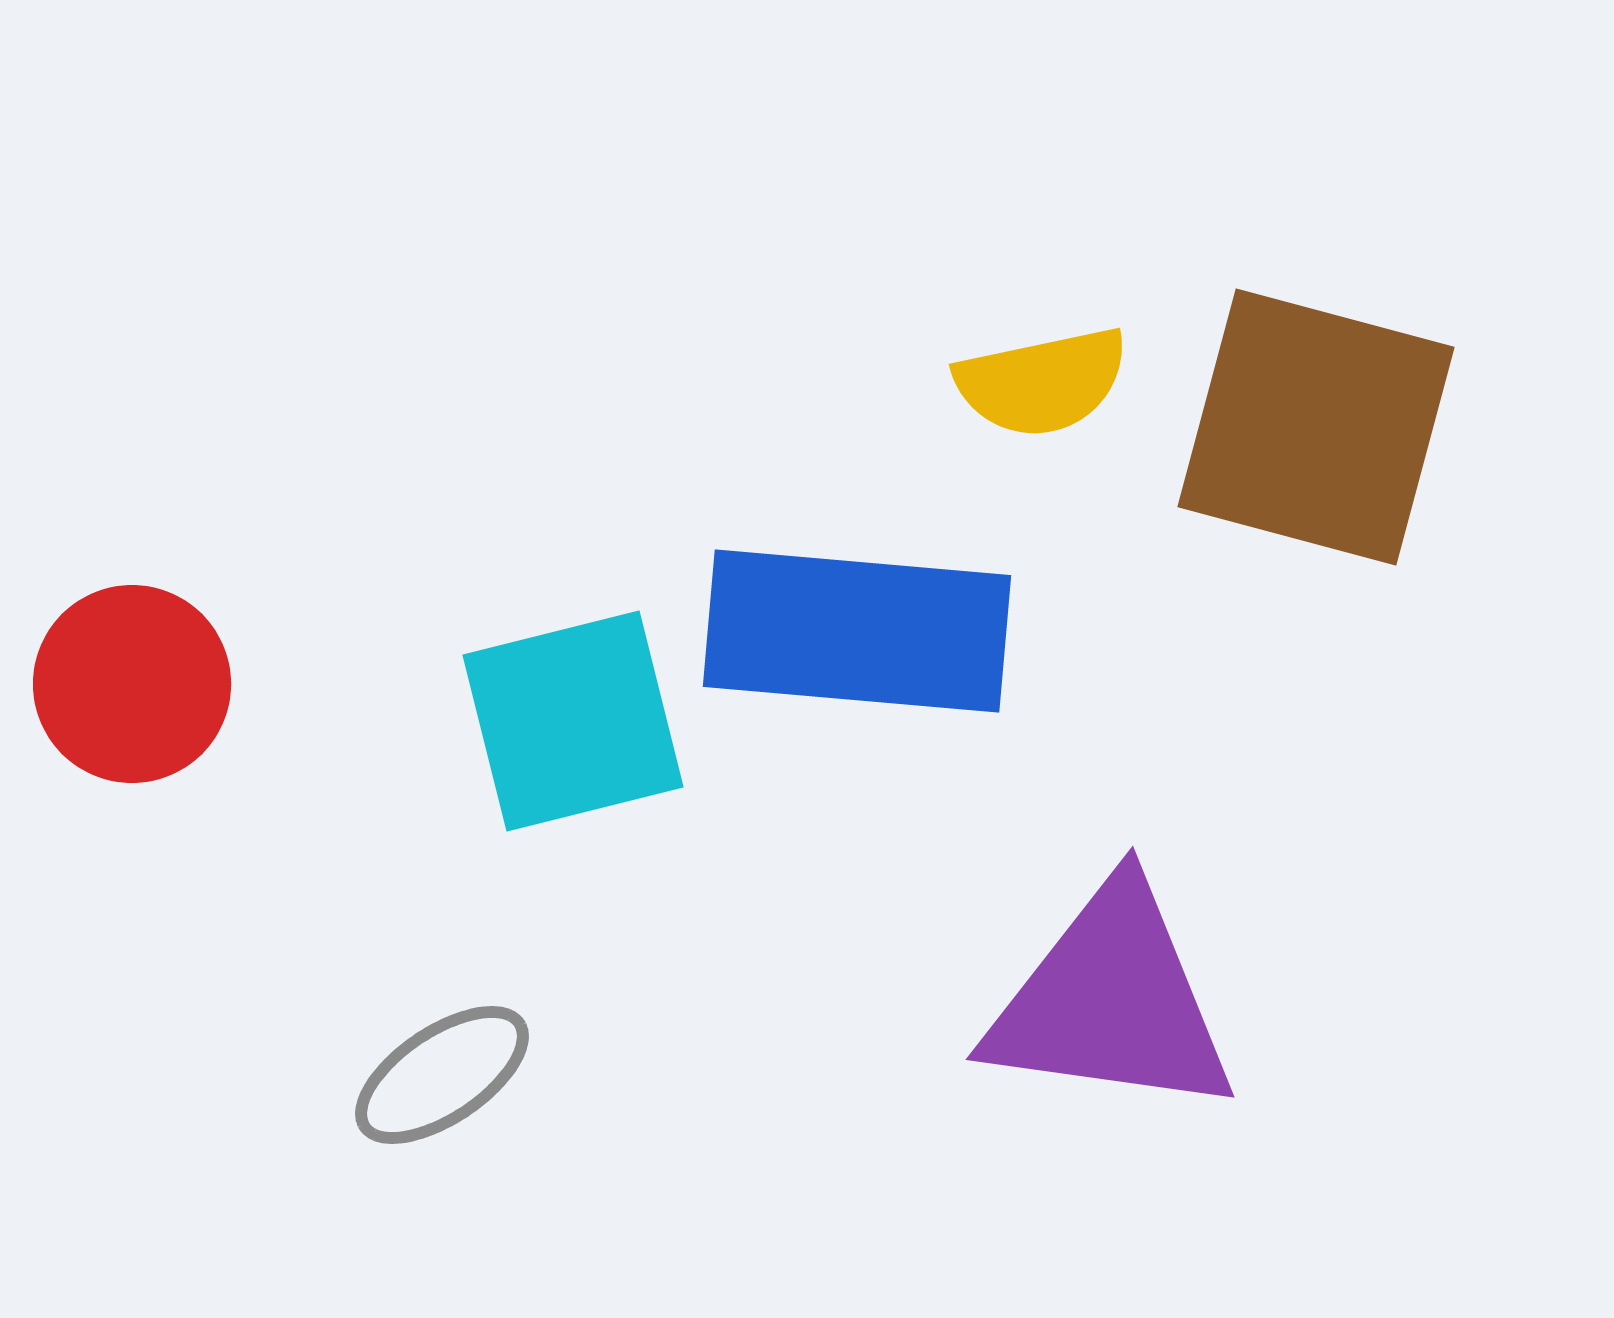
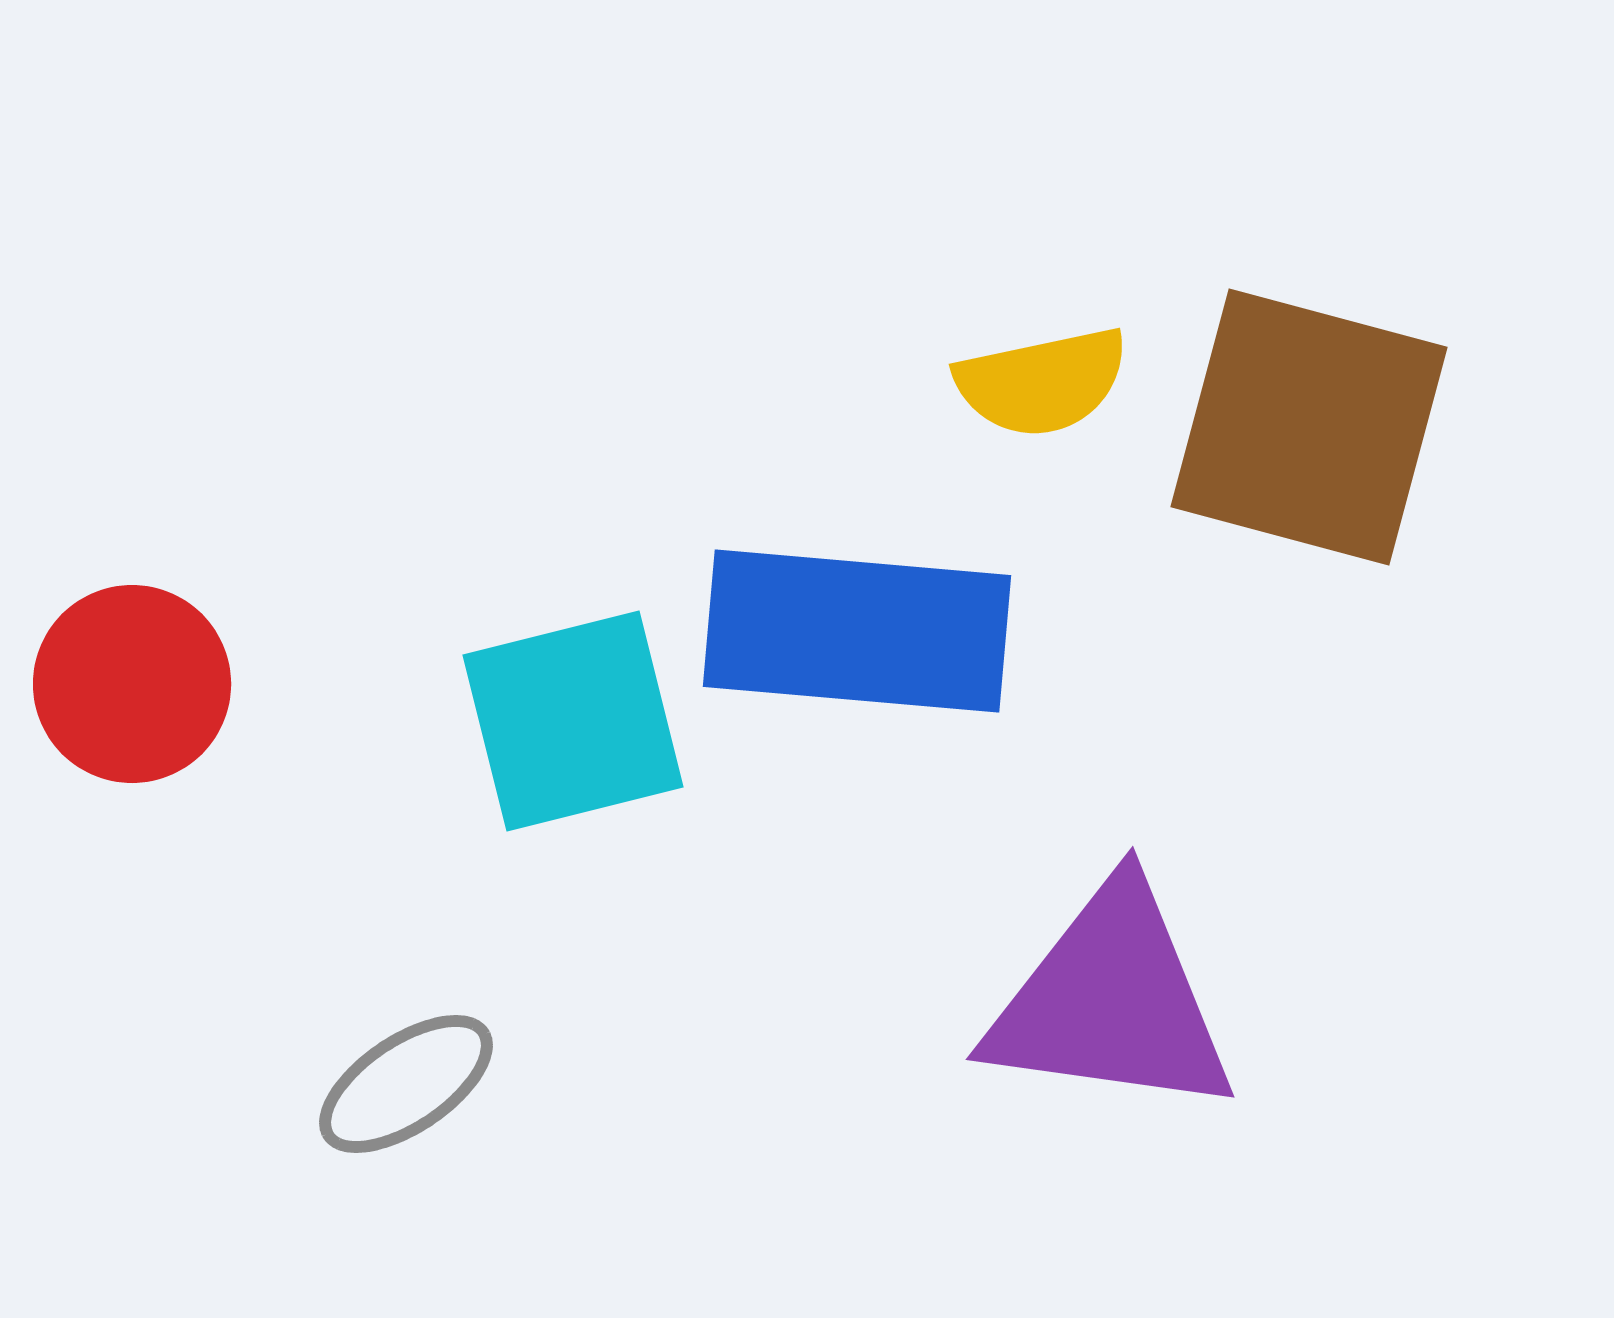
brown square: moved 7 px left
gray ellipse: moved 36 px left, 9 px down
